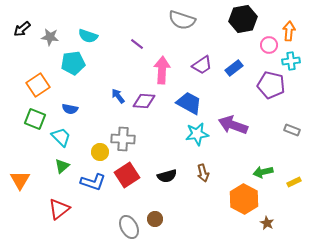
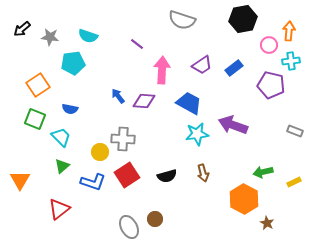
gray rectangle: moved 3 px right, 1 px down
